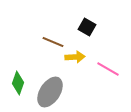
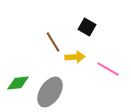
brown line: rotated 35 degrees clockwise
green diamond: rotated 65 degrees clockwise
